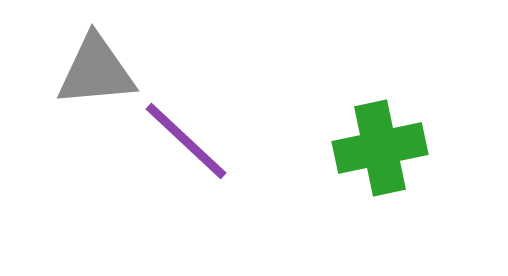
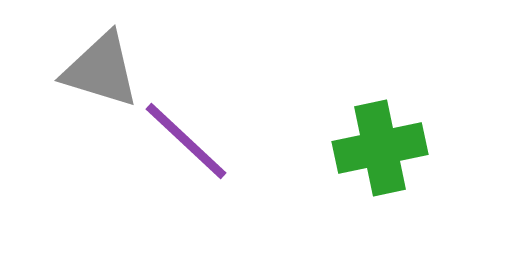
gray triangle: moved 5 px right, 1 px up; rotated 22 degrees clockwise
